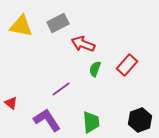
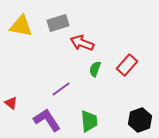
gray rectangle: rotated 10 degrees clockwise
red arrow: moved 1 px left, 1 px up
green trapezoid: moved 2 px left, 1 px up
